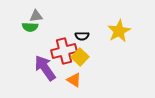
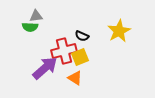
black semicircle: rotated 24 degrees clockwise
yellow square: rotated 24 degrees clockwise
purple arrow: rotated 84 degrees clockwise
orange triangle: moved 1 px right, 2 px up
